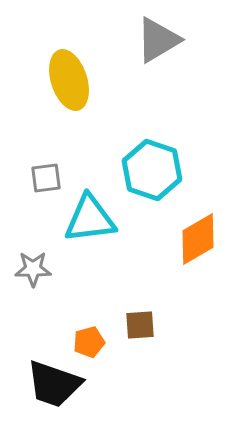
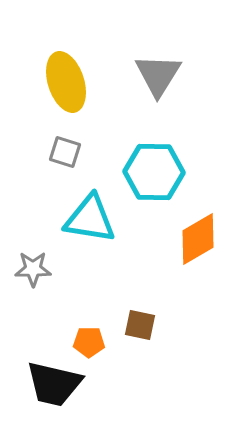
gray triangle: moved 35 px down; rotated 27 degrees counterclockwise
yellow ellipse: moved 3 px left, 2 px down
cyan hexagon: moved 2 px right, 2 px down; rotated 18 degrees counterclockwise
gray square: moved 19 px right, 26 px up; rotated 24 degrees clockwise
cyan triangle: rotated 16 degrees clockwise
brown square: rotated 16 degrees clockwise
orange pentagon: rotated 16 degrees clockwise
black trapezoid: rotated 6 degrees counterclockwise
